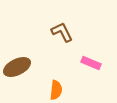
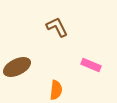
brown L-shape: moved 5 px left, 5 px up
pink rectangle: moved 2 px down
